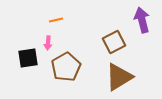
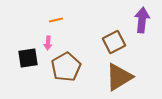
purple arrow: rotated 20 degrees clockwise
